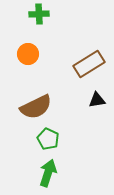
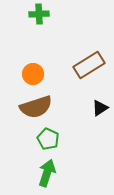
orange circle: moved 5 px right, 20 px down
brown rectangle: moved 1 px down
black triangle: moved 3 px right, 8 px down; rotated 24 degrees counterclockwise
brown semicircle: rotated 8 degrees clockwise
green arrow: moved 1 px left
